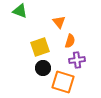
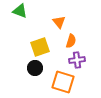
orange semicircle: moved 1 px right
black circle: moved 8 px left
